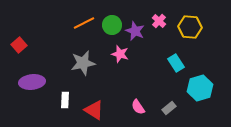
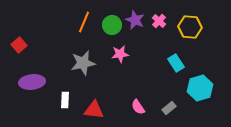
orange line: moved 1 px up; rotated 40 degrees counterclockwise
purple star: moved 11 px up
pink star: rotated 24 degrees counterclockwise
red triangle: rotated 25 degrees counterclockwise
